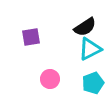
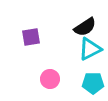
cyan pentagon: rotated 20 degrees clockwise
